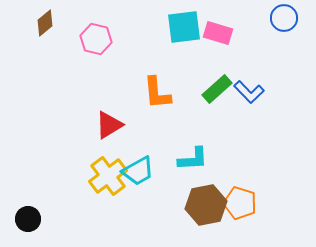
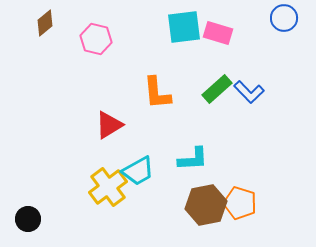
yellow cross: moved 11 px down
